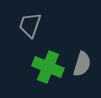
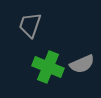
gray semicircle: rotated 50 degrees clockwise
